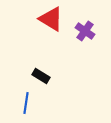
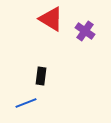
black rectangle: rotated 66 degrees clockwise
blue line: rotated 60 degrees clockwise
